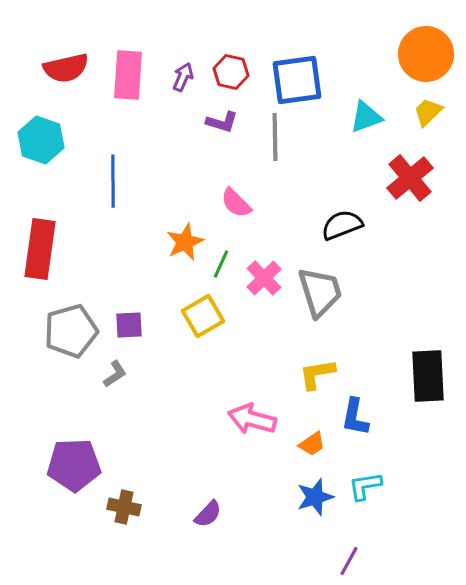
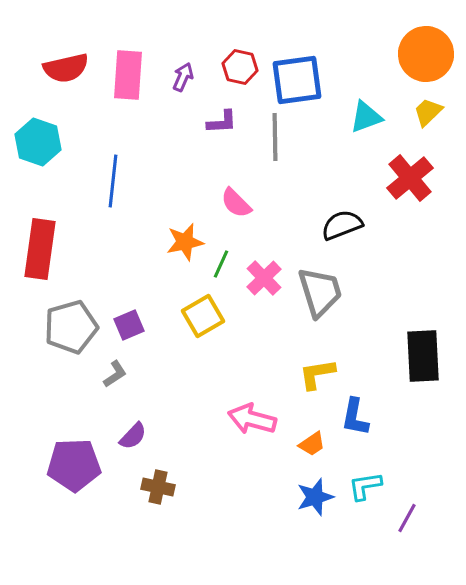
red hexagon: moved 9 px right, 5 px up
purple L-shape: rotated 20 degrees counterclockwise
cyan hexagon: moved 3 px left, 2 px down
blue line: rotated 6 degrees clockwise
orange star: rotated 12 degrees clockwise
purple square: rotated 20 degrees counterclockwise
gray pentagon: moved 4 px up
black rectangle: moved 5 px left, 20 px up
brown cross: moved 34 px right, 20 px up
purple semicircle: moved 75 px left, 78 px up
purple line: moved 58 px right, 43 px up
